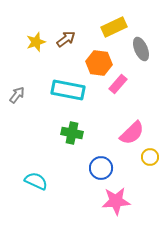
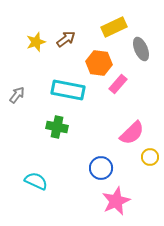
green cross: moved 15 px left, 6 px up
pink star: rotated 20 degrees counterclockwise
